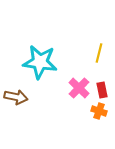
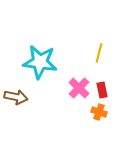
orange cross: moved 1 px down
